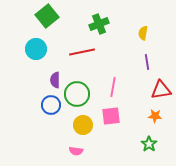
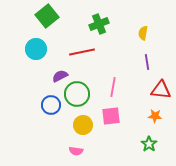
purple semicircle: moved 5 px right, 4 px up; rotated 63 degrees clockwise
red triangle: rotated 15 degrees clockwise
